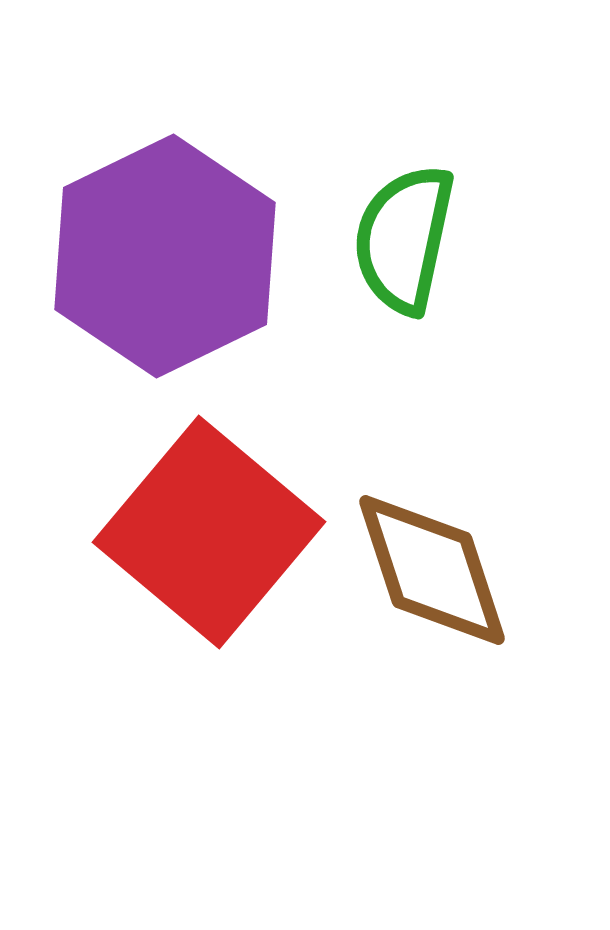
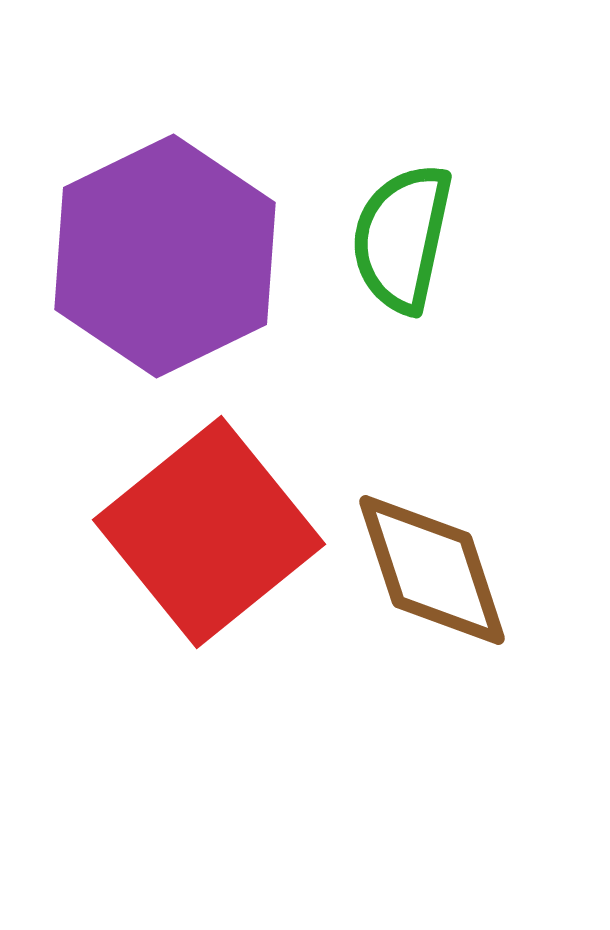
green semicircle: moved 2 px left, 1 px up
red square: rotated 11 degrees clockwise
